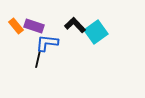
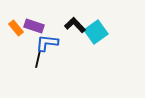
orange rectangle: moved 2 px down
